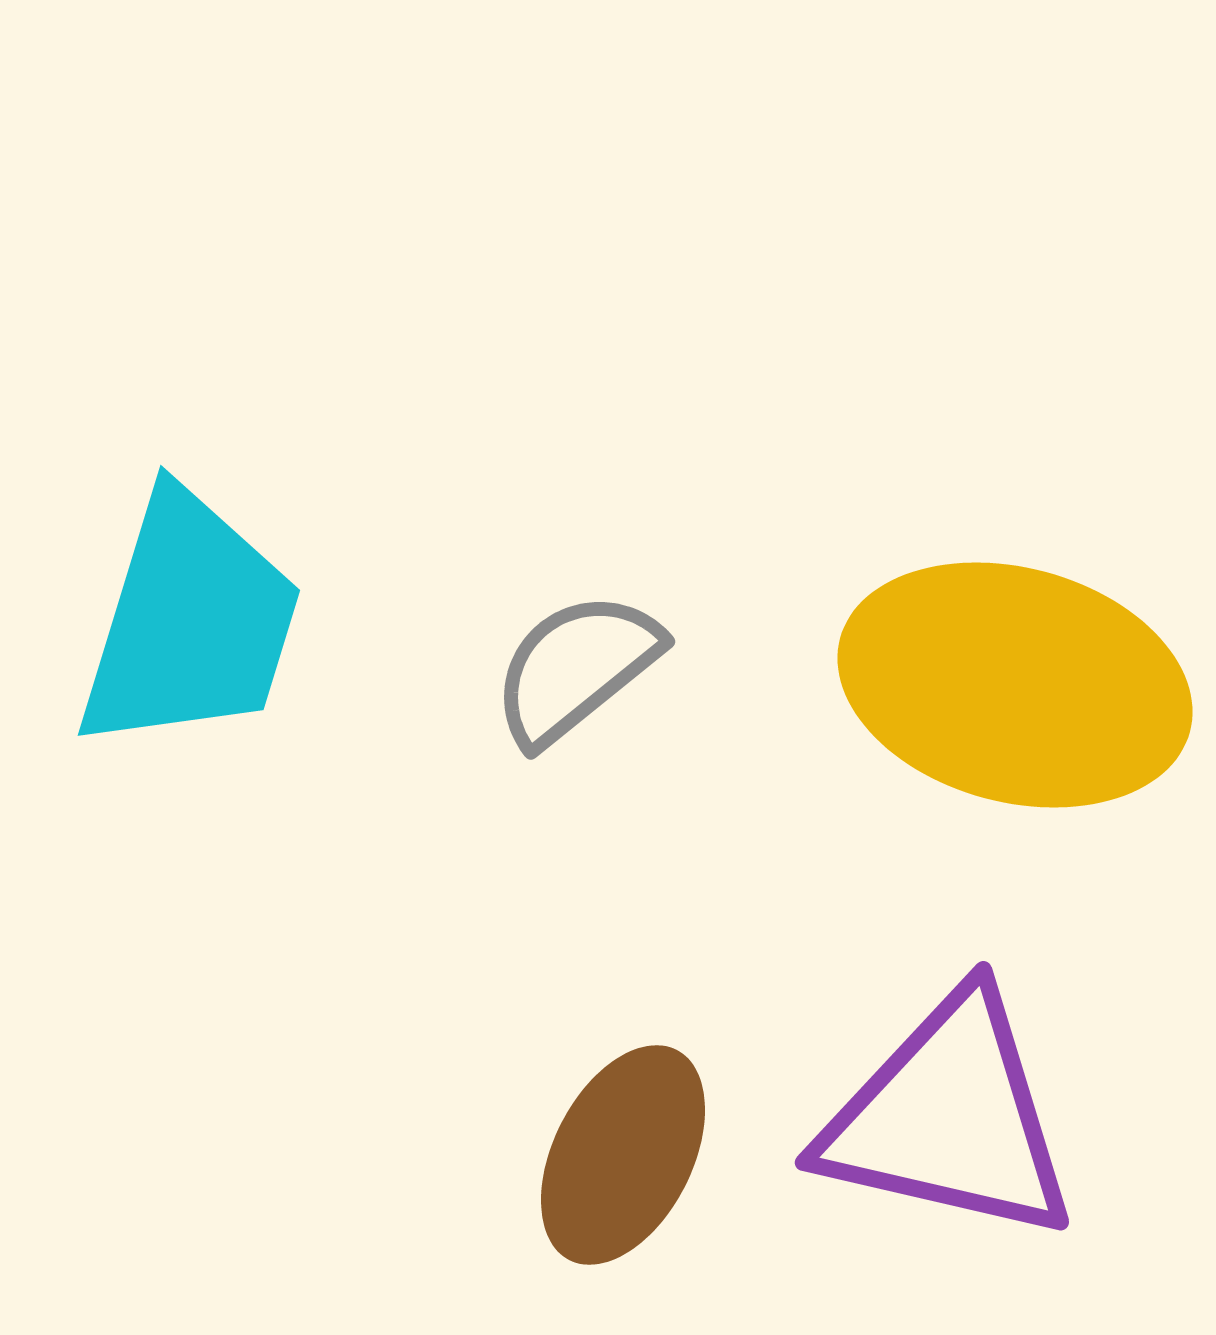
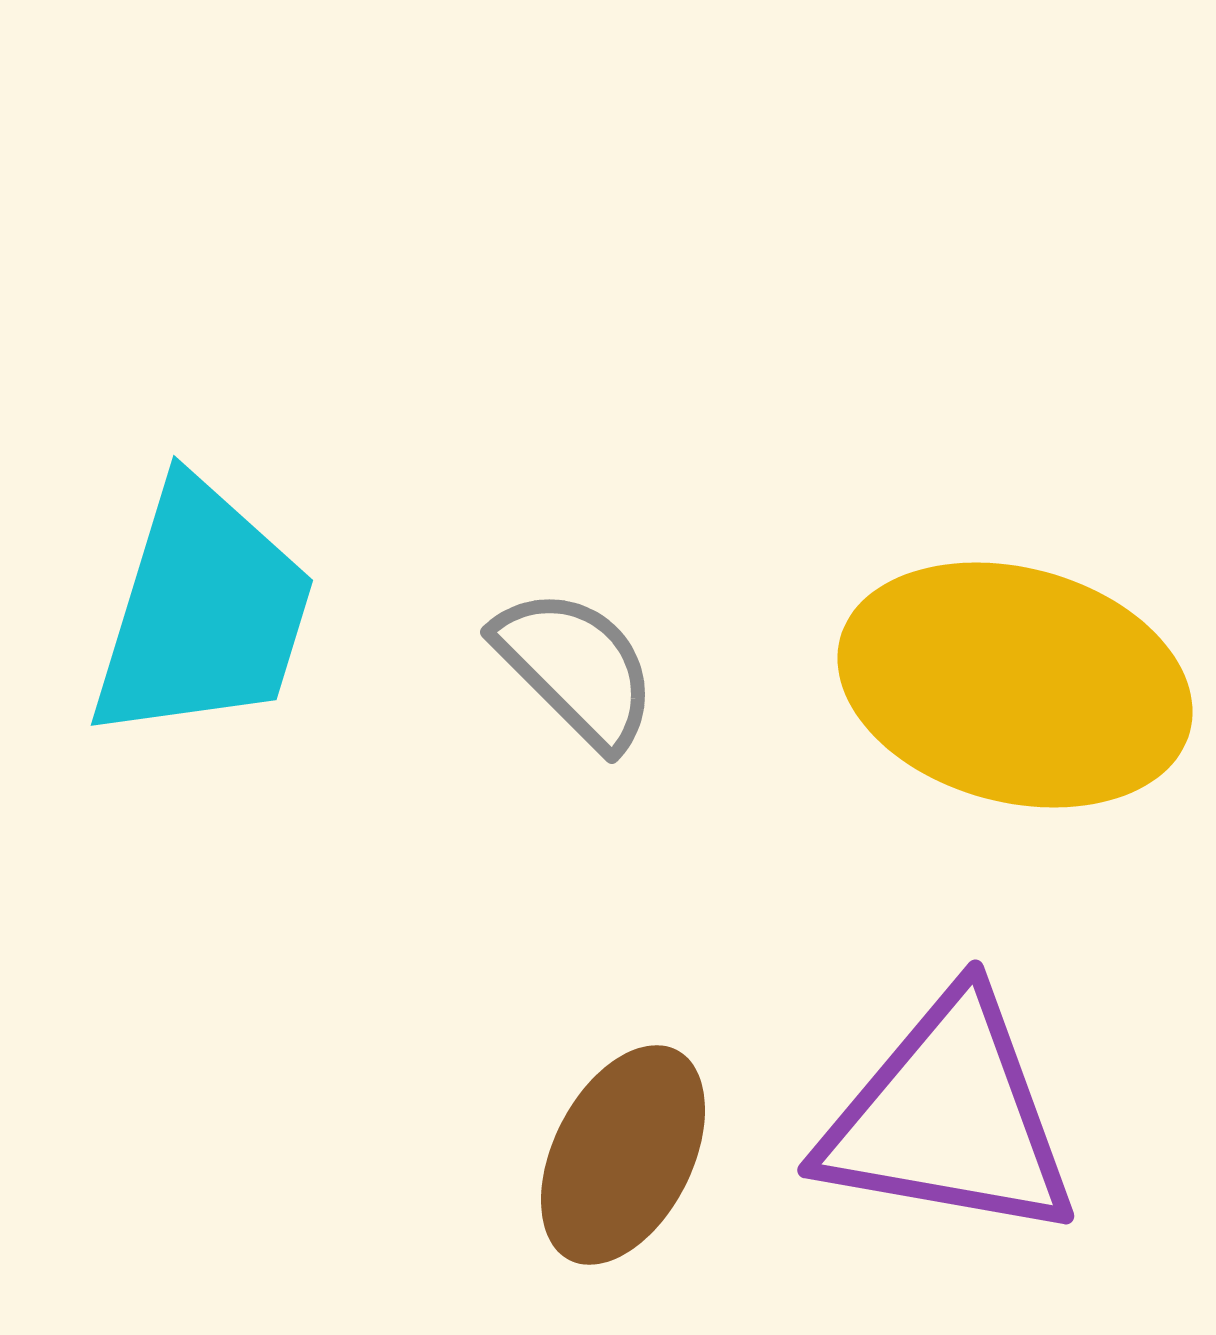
cyan trapezoid: moved 13 px right, 10 px up
gray semicircle: rotated 84 degrees clockwise
purple triangle: rotated 3 degrees counterclockwise
